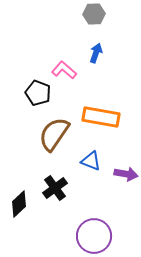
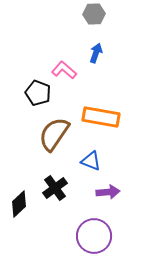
purple arrow: moved 18 px left, 18 px down; rotated 15 degrees counterclockwise
